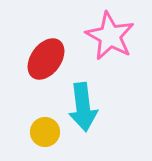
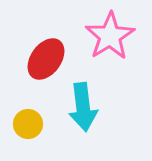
pink star: rotated 12 degrees clockwise
yellow circle: moved 17 px left, 8 px up
